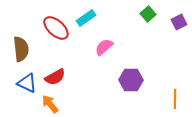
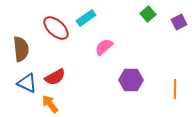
orange line: moved 10 px up
